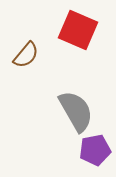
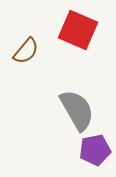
brown semicircle: moved 4 px up
gray semicircle: moved 1 px right, 1 px up
